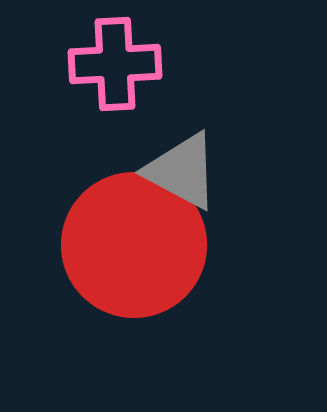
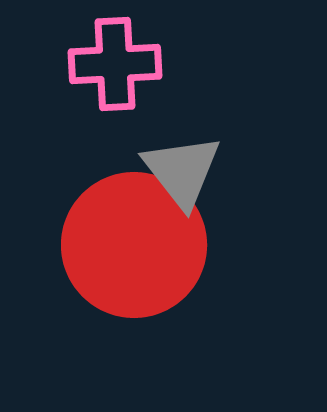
gray triangle: rotated 24 degrees clockwise
